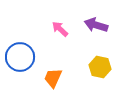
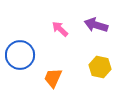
blue circle: moved 2 px up
